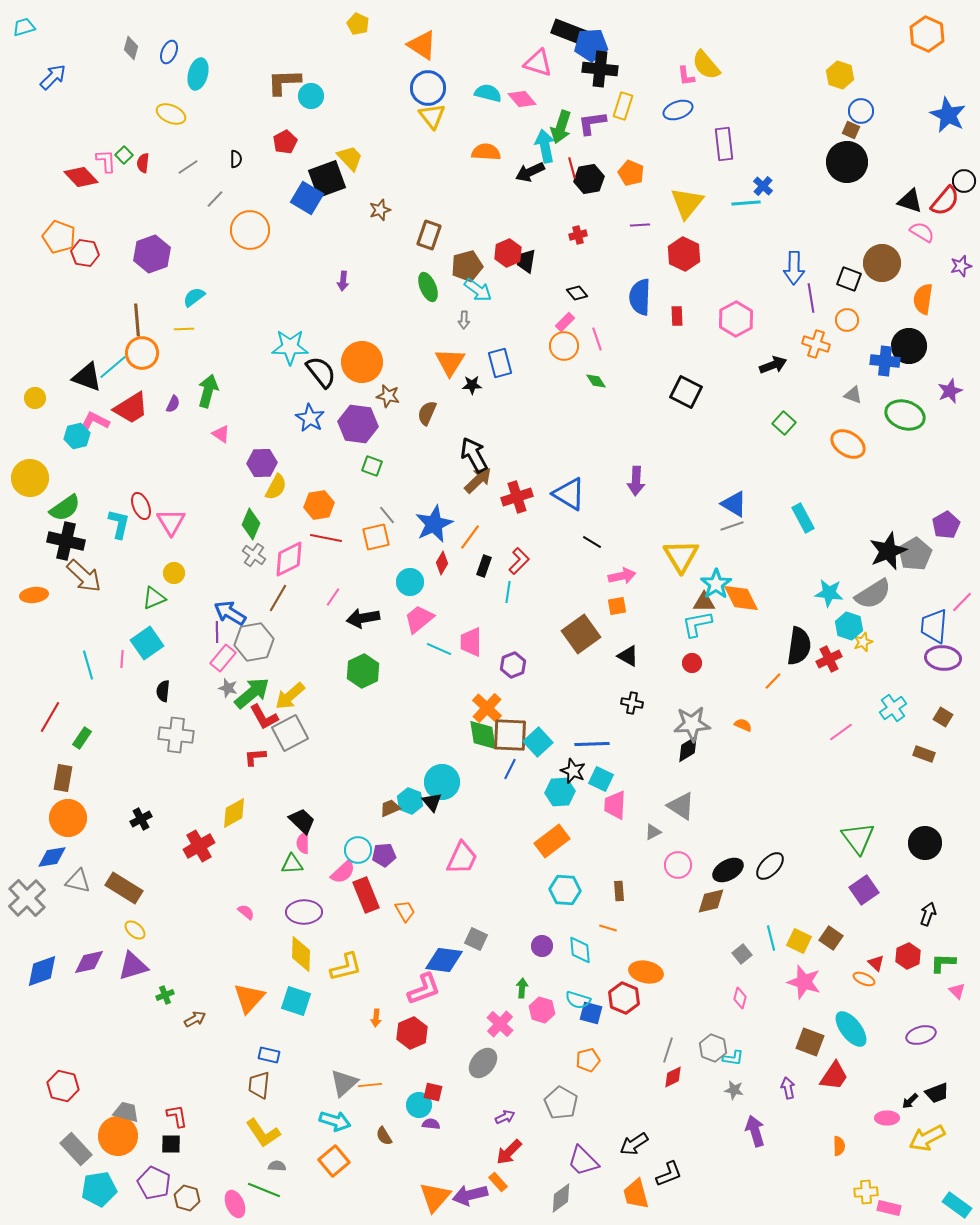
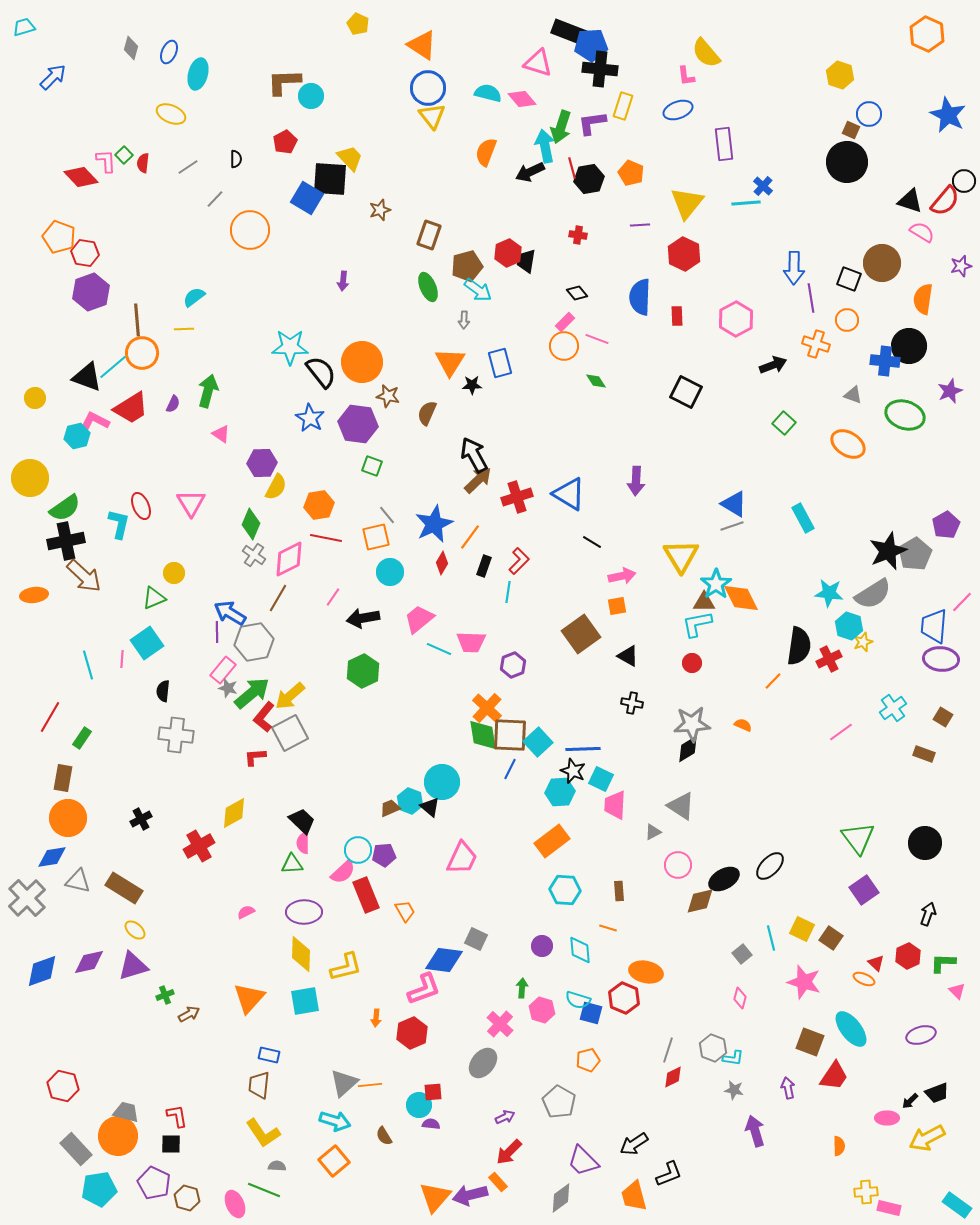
yellow semicircle at (706, 65): moved 12 px up
blue circle at (861, 111): moved 8 px right, 3 px down
orange semicircle at (486, 152): rotated 72 degrees counterclockwise
black square at (327, 179): moved 3 px right; rotated 24 degrees clockwise
red cross at (578, 235): rotated 24 degrees clockwise
purple hexagon at (152, 254): moved 61 px left, 38 px down
pink line at (597, 339): rotated 50 degrees counterclockwise
pink triangle at (171, 522): moved 20 px right, 19 px up
black cross at (66, 541): rotated 24 degrees counterclockwise
cyan circle at (410, 582): moved 20 px left, 10 px up
pink trapezoid at (471, 642): rotated 88 degrees counterclockwise
pink rectangle at (223, 658): moved 12 px down
purple ellipse at (943, 658): moved 2 px left, 1 px down
red L-shape at (264, 717): rotated 68 degrees clockwise
blue line at (592, 744): moved 9 px left, 5 px down
black triangle at (432, 802): moved 2 px left, 5 px down; rotated 10 degrees counterclockwise
black ellipse at (728, 870): moved 4 px left, 9 px down
brown diamond at (711, 901): moved 11 px left
pink semicircle at (246, 912): rotated 66 degrees counterclockwise
yellow square at (799, 941): moved 3 px right, 12 px up
cyan square at (296, 1001): moved 9 px right; rotated 28 degrees counterclockwise
brown arrow at (195, 1019): moved 6 px left, 5 px up
red square at (433, 1092): rotated 18 degrees counterclockwise
gray pentagon at (561, 1103): moved 2 px left, 1 px up
orange trapezoid at (636, 1194): moved 2 px left, 2 px down
